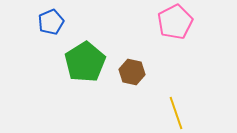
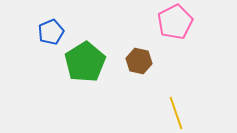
blue pentagon: moved 10 px down
brown hexagon: moved 7 px right, 11 px up
